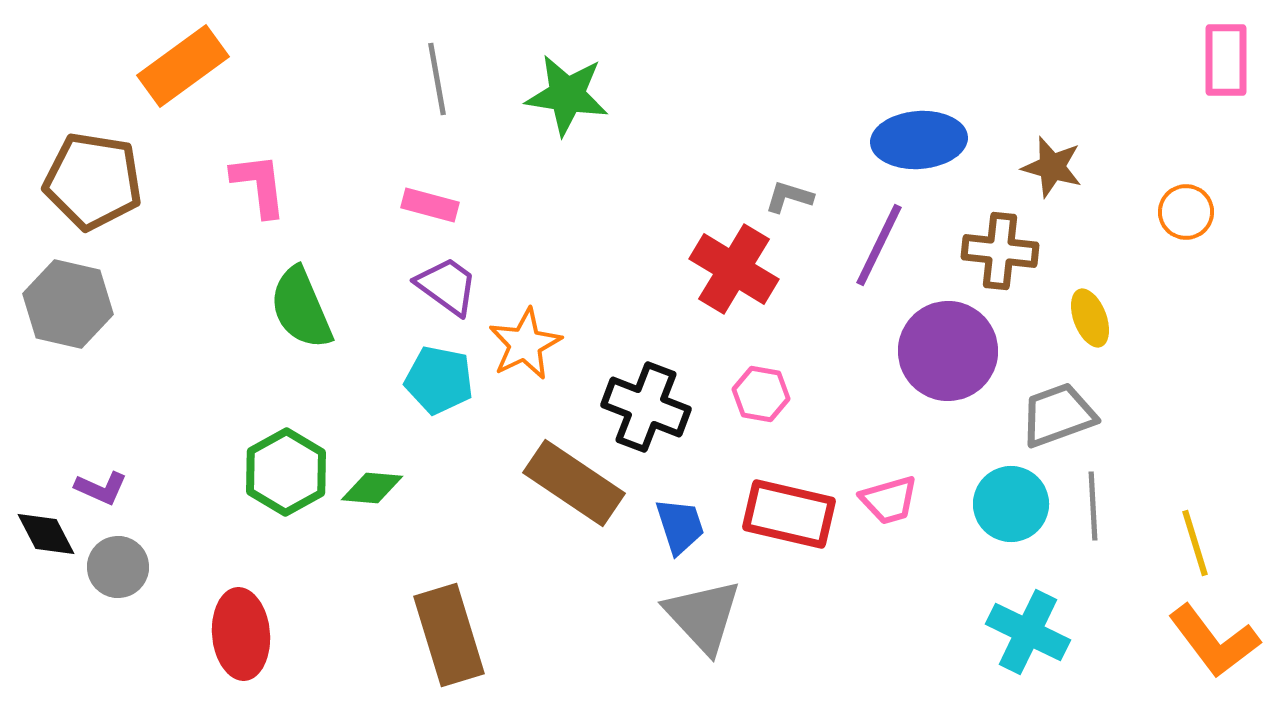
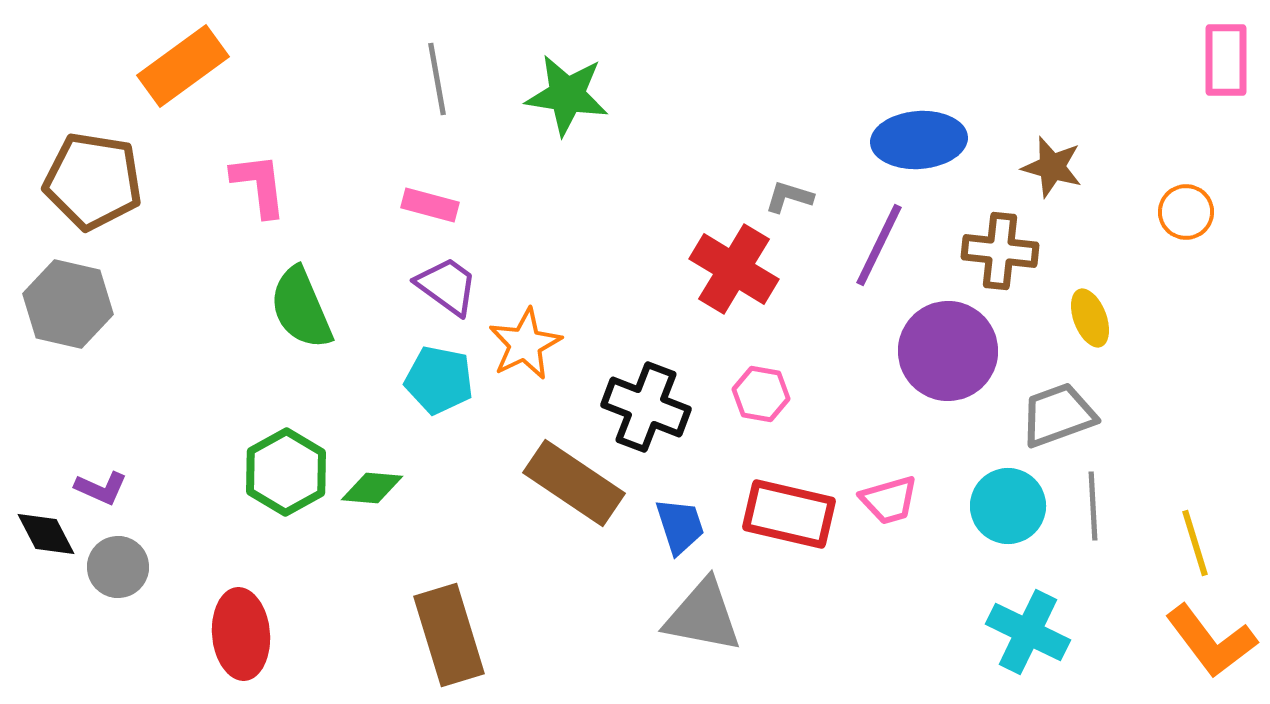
cyan circle at (1011, 504): moved 3 px left, 2 px down
gray triangle at (703, 616): rotated 36 degrees counterclockwise
orange L-shape at (1214, 641): moved 3 px left
